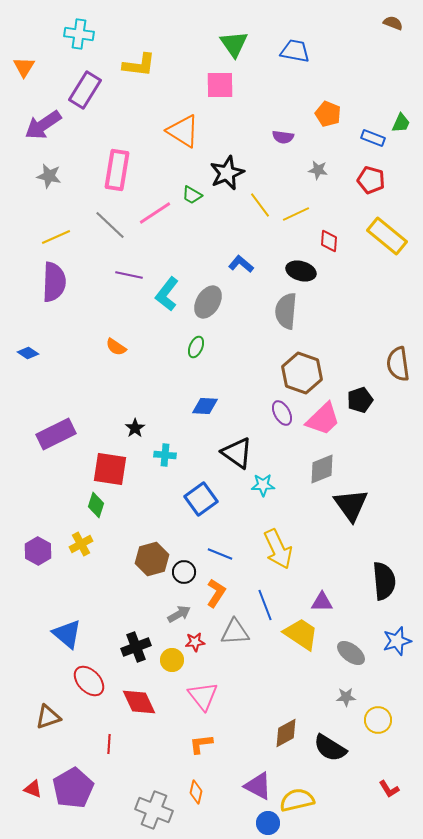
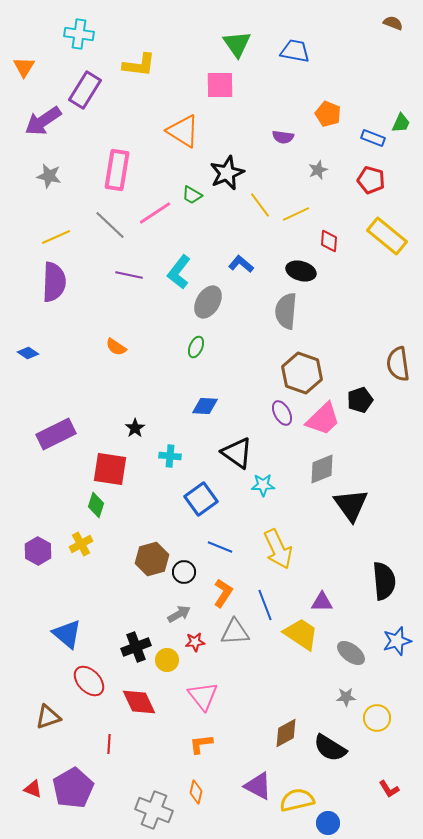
green triangle at (234, 44): moved 3 px right
purple arrow at (43, 125): moved 4 px up
gray star at (318, 170): rotated 30 degrees counterclockwise
cyan L-shape at (167, 294): moved 12 px right, 22 px up
cyan cross at (165, 455): moved 5 px right, 1 px down
blue line at (220, 554): moved 7 px up
orange L-shape at (216, 593): moved 7 px right
yellow circle at (172, 660): moved 5 px left
yellow circle at (378, 720): moved 1 px left, 2 px up
blue circle at (268, 823): moved 60 px right
